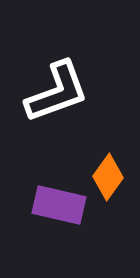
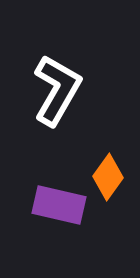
white L-shape: moved 2 px up; rotated 40 degrees counterclockwise
